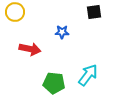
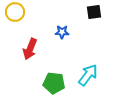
red arrow: rotated 100 degrees clockwise
